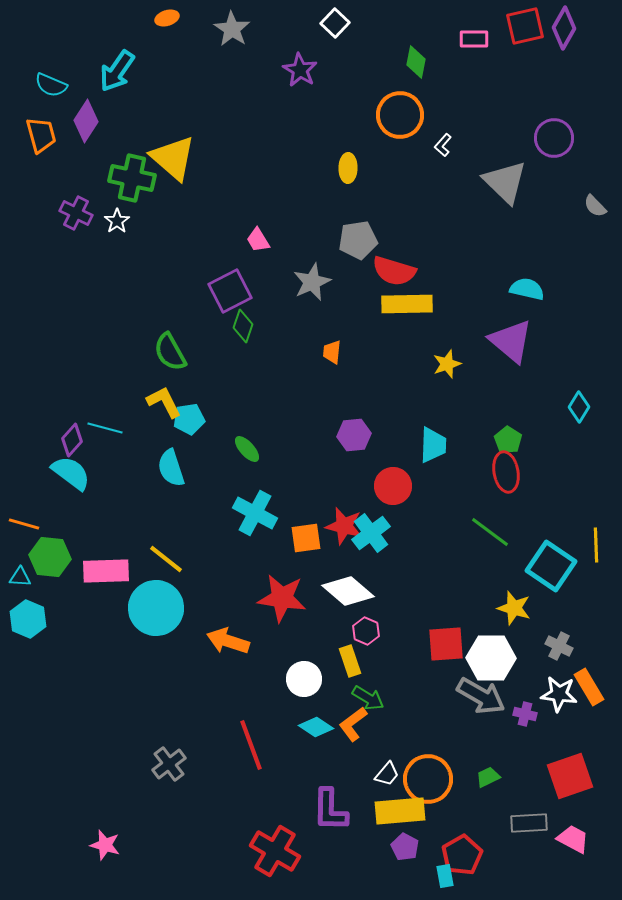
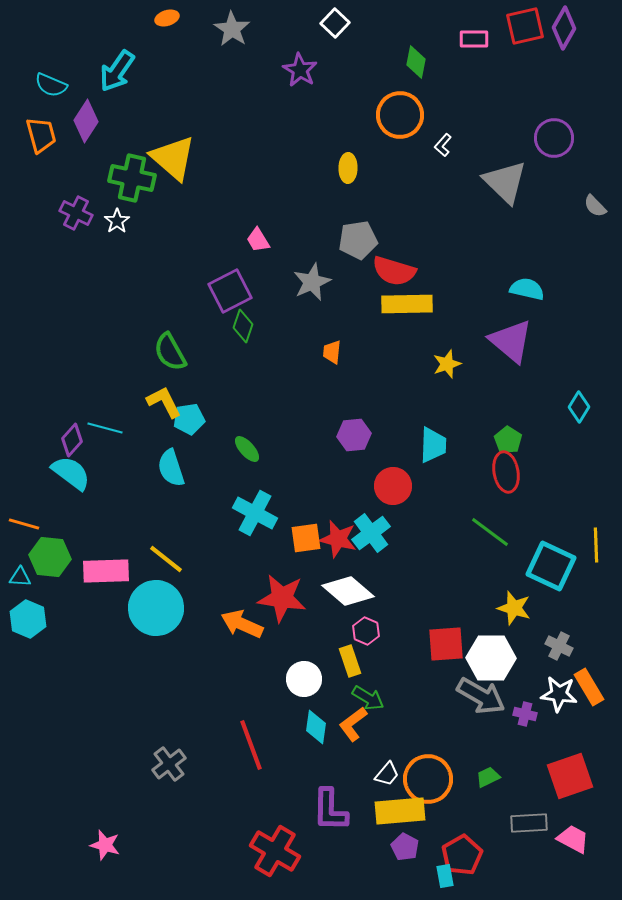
red star at (344, 526): moved 6 px left, 13 px down
cyan square at (551, 566): rotated 9 degrees counterclockwise
orange arrow at (228, 641): moved 14 px right, 17 px up; rotated 6 degrees clockwise
cyan diamond at (316, 727): rotated 64 degrees clockwise
